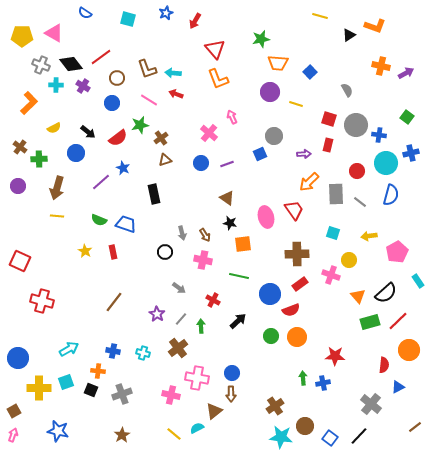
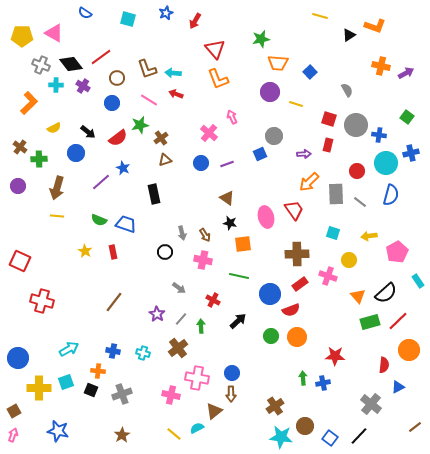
pink cross at (331, 275): moved 3 px left, 1 px down
